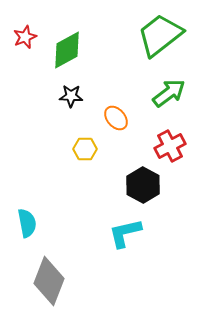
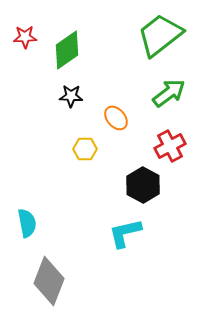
red star: rotated 20 degrees clockwise
green diamond: rotated 6 degrees counterclockwise
